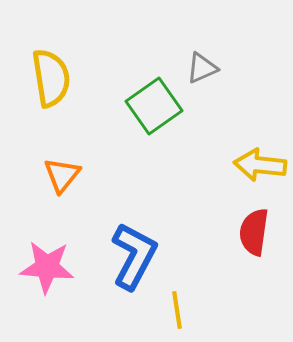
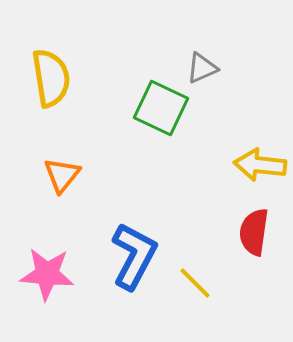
green square: moved 7 px right, 2 px down; rotated 30 degrees counterclockwise
pink star: moved 7 px down
yellow line: moved 18 px right, 27 px up; rotated 36 degrees counterclockwise
